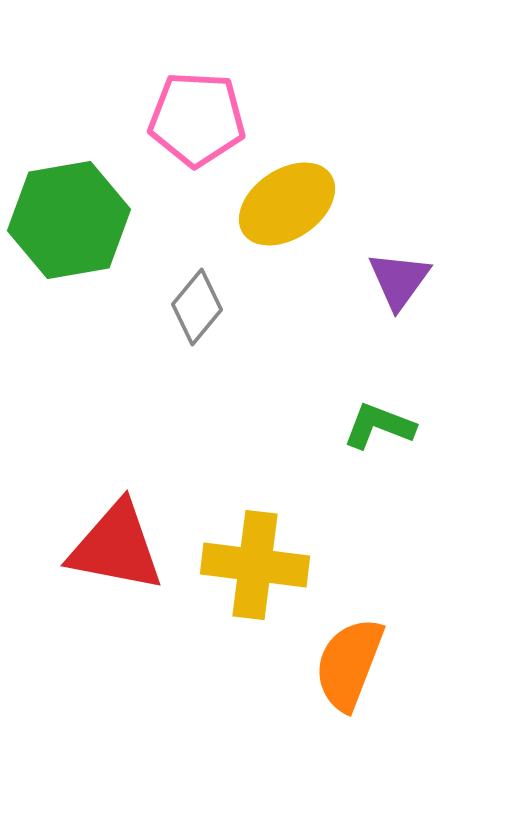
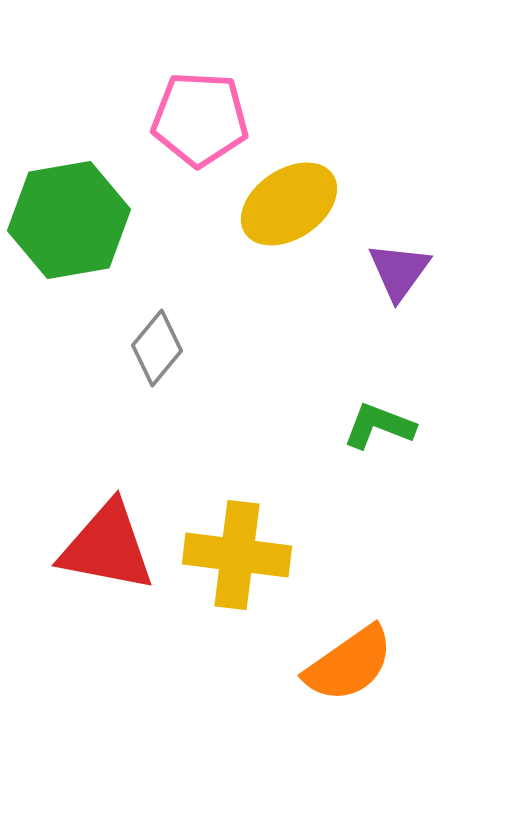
pink pentagon: moved 3 px right
yellow ellipse: moved 2 px right
purple triangle: moved 9 px up
gray diamond: moved 40 px left, 41 px down
red triangle: moved 9 px left
yellow cross: moved 18 px left, 10 px up
orange semicircle: rotated 146 degrees counterclockwise
